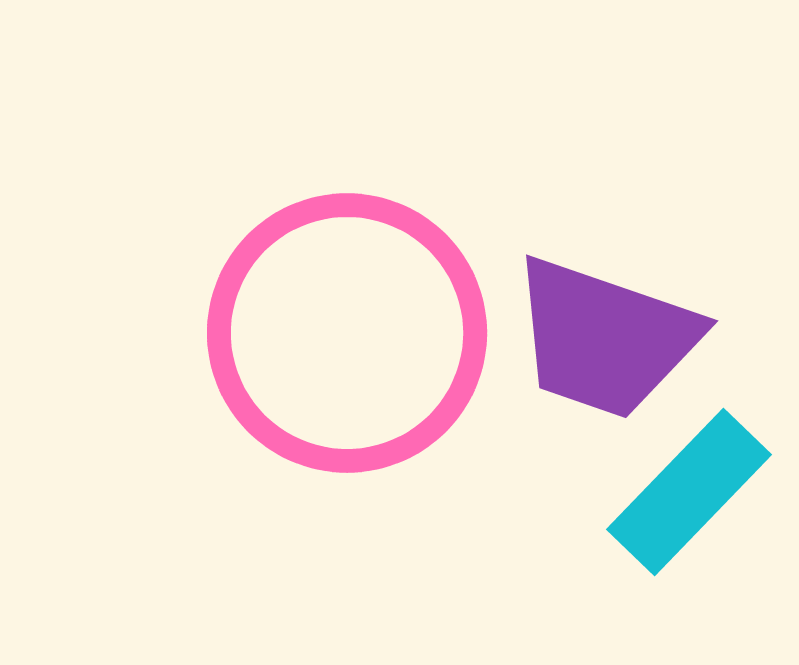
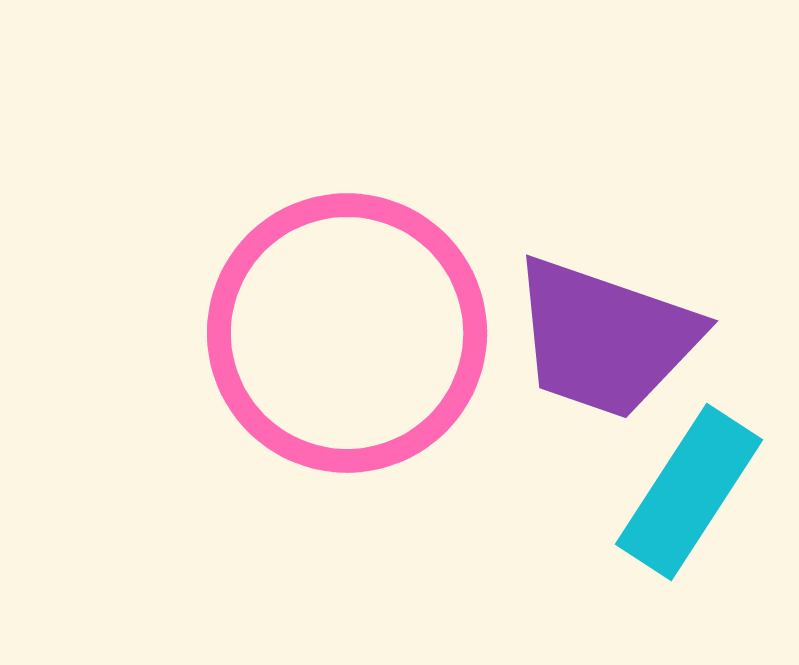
cyan rectangle: rotated 11 degrees counterclockwise
